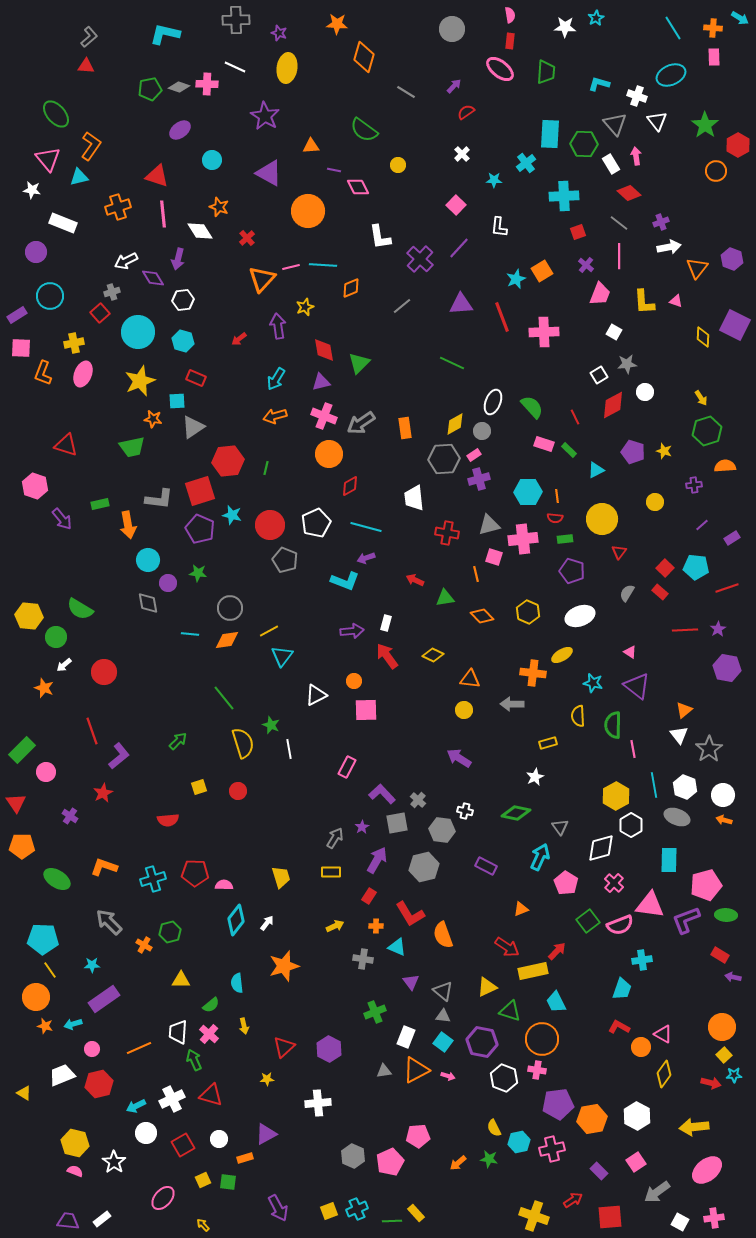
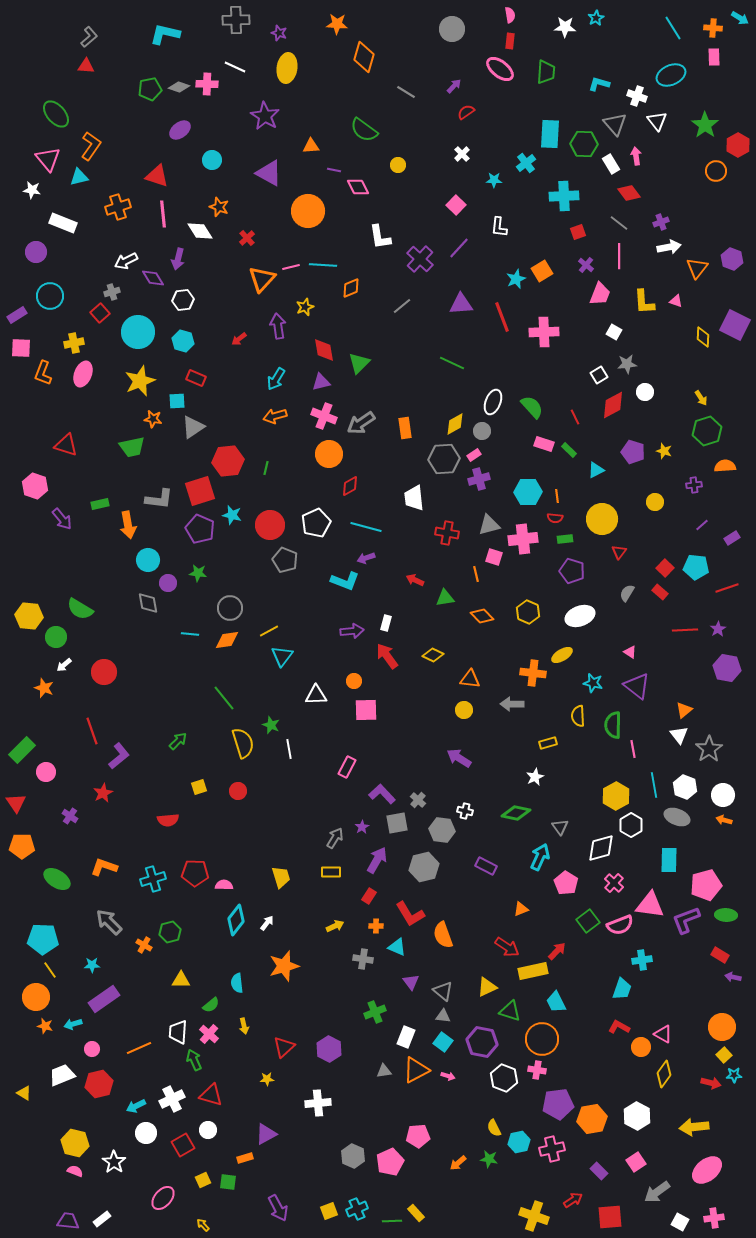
red diamond at (629, 193): rotated 10 degrees clockwise
white triangle at (316, 695): rotated 25 degrees clockwise
white circle at (219, 1139): moved 11 px left, 9 px up
